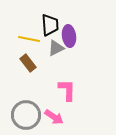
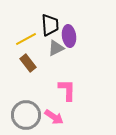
yellow line: moved 3 px left; rotated 40 degrees counterclockwise
